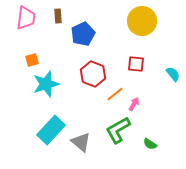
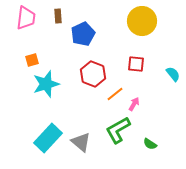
cyan rectangle: moved 3 px left, 8 px down
